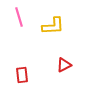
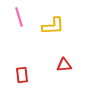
red triangle: rotated 21 degrees clockwise
